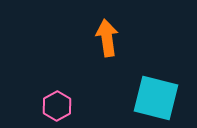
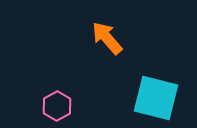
orange arrow: rotated 33 degrees counterclockwise
